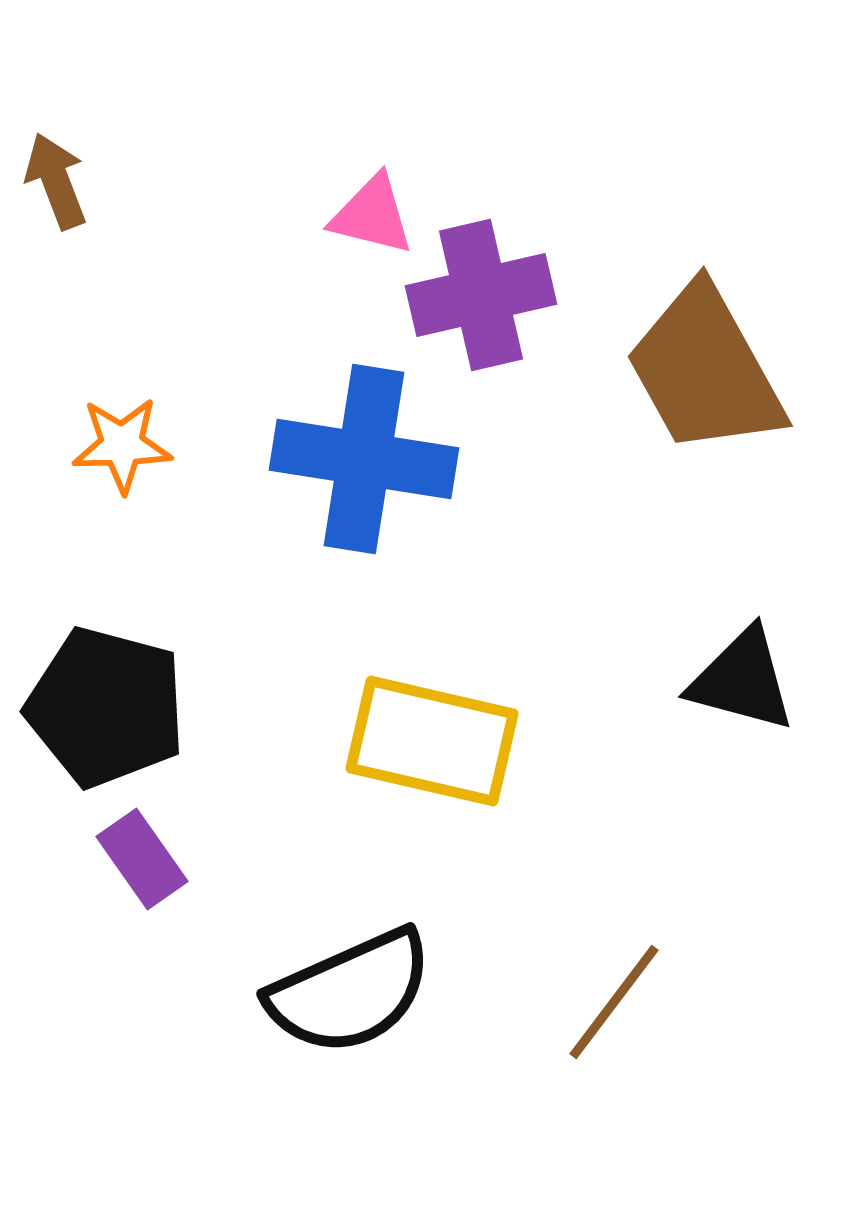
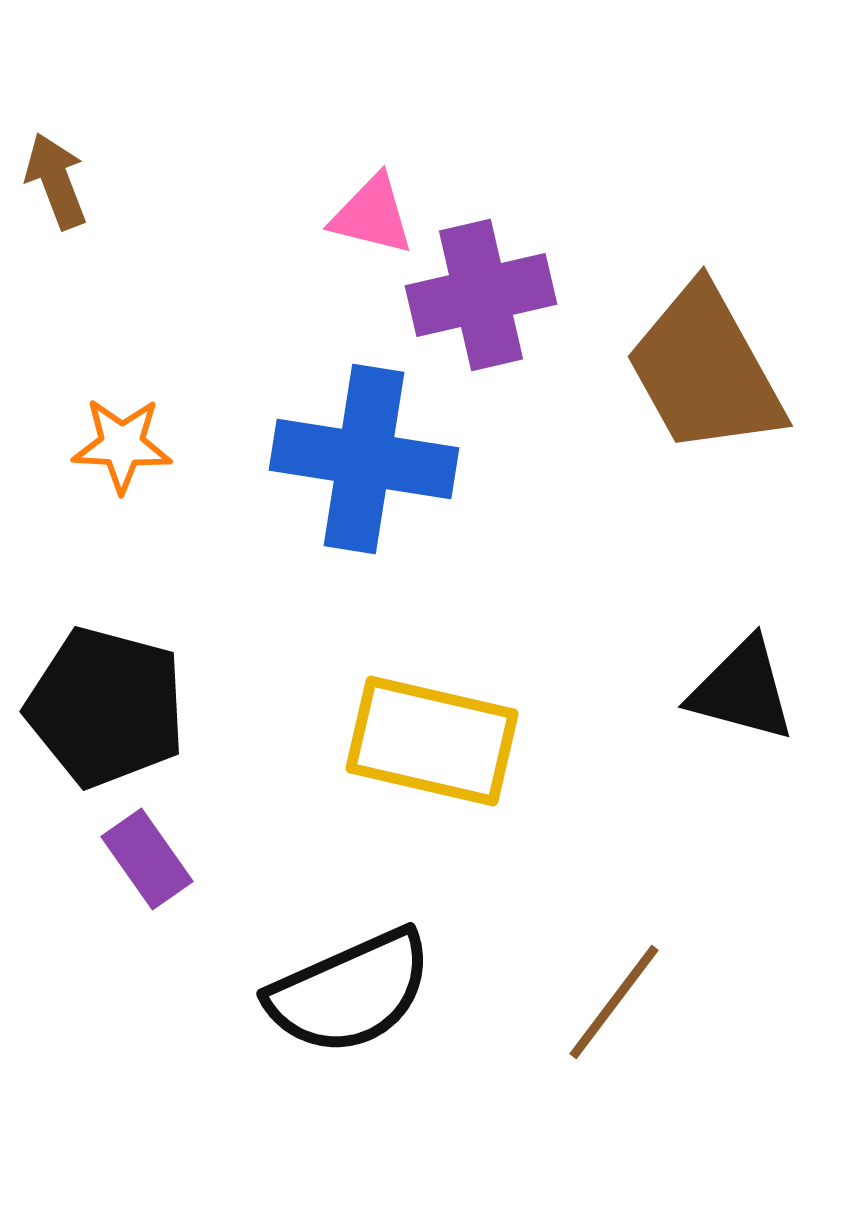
orange star: rotated 4 degrees clockwise
black triangle: moved 10 px down
purple rectangle: moved 5 px right
